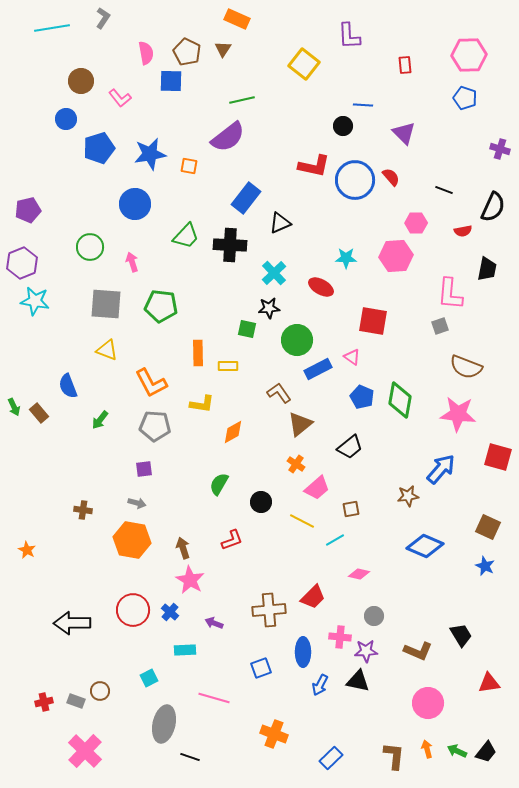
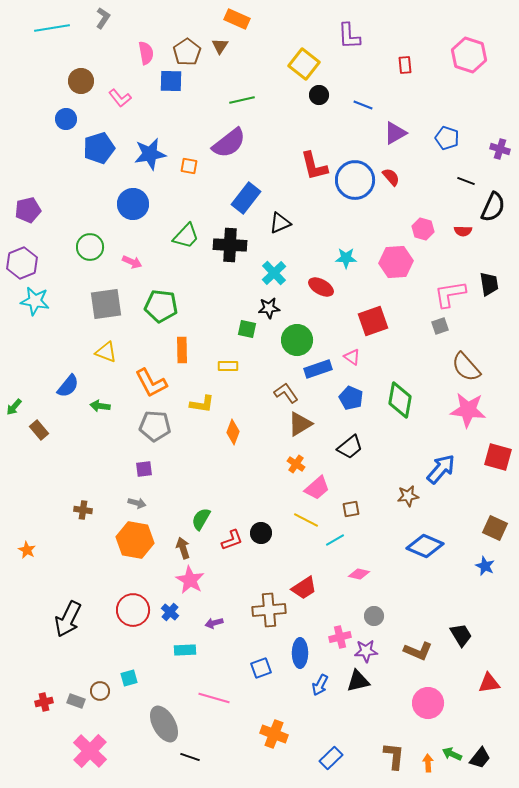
brown triangle at (223, 49): moved 3 px left, 3 px up
brown pentagon at (187, 52): rotated 12 degrees clockwise
pink hexagon at (469, 55): rotated 20 degrees clockwise
blue pentagon at (465, 98): moved 18 px left, 40 px down
blue line at (363, 105): rotated 18 degrees clockwise
black circle at (343, 126): moved 24 px left, 31 px up
purple triangle at (404, 133): moved 9 px left; rotated 45 degrees clockwise
purple semicircle at (228, 137): moved 1 px right, 6 px down
red L-shape at (314, 166): rotated 64 degrees clockwise
black line at (444, 190): moved 22 px right, 9 px up
blue circle at (135, 204): moved 2 px left
pink hexagon at (416, 223): moved 7 px right, 6 px down; rotated 15 degrees clockwise
red semicircle at (463, 231): rotated 12 degrees clockwise
pink hexagon at (396, 256): moved 6 px down
pink arrow at (132, 262): rotated 132 degrees clockwise
black trapezoid at (487, 269): moved 2 px right, 15 px down; rotated 20 degrees counterclockwise
pink L-shape at (450, 294): rotated 76 degrees clockwise
gray square at (106, 304): rotated 12 degrees counterclockwise
red square at (373, 321): rotated 28 degrees counterclockwise
yellow triangle at (107, 350): moved 1 px left, 2 px down
orange rectangle at (198, 353): moved 16 px left, 3 px up
brown semicircle at (466, 367): rotated 28 degrees clockwise
blue rectangle at (318, 369): rotated 8 degrees clockwise
blue semicircle at (68, 386): rotated 120 degrees counterclockwise
brown L-shape at (279, 393): moved 7 px right
blue pentagon at (362, 397): moved 11 px left, 1 px down
green arrow at (14, 407): rotated 66 degrees clockwise
brown rectangle at (39, 413): moved 17 px down
pink star at (458, 414): moved 10 px right, 4 px up
green arrow at (100, 420): moved 14 px up; rotated 60 degrees clockwise
brown triangle at (300, 424): rotated 8 degrees clockwise
orange diamond at (233, 432): rotated 40 degrees counterclockwise
green semicircle at (219, 484): moved 18 px left, 35 px down
black circle at (261, 502): moved 31 px down
yellow line at (302, 521): moved 4 px right, 1 px up
brown square at (488, 527): moved 7 px right, 1 px down
orange hexagon at (132, 540): moved 3 px right
red trapezoid at (313, 597): moved 9 px left, 9 px up; rotated 12 degrees clockwise
black arrow at (72, 623): moved 4 px left, 4 px up; rotated 63 degrees counterclockwise
purple arrow at (214, 623): rotated 36 degrees counterclockwise
pink cross at (340, 637): rotated 20 degrees counterclockwise
blue ellipse at (303, 652): moved 3 px left, 1 px down
cyan square at (149, 678): moved 20 px left; rotated 12 degrees clockwise
black triangle at (358, 681): rotated 25 degrees counterclockwise
gray ellipse at (164, 724): rotated 42 degrees counterclockwise
orange arrow at (427, 749): moved 1 px right, 14 px down; rotated 12 degrees clockwise
pink cross at (85, 751): moved 5 px right
green arrow at (457, 751): moved 5 px left, 3 px down
black trapezoid at (486, 752): moved 6 px left, 6 px down
